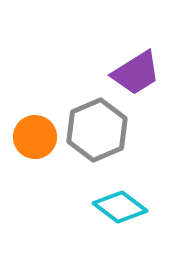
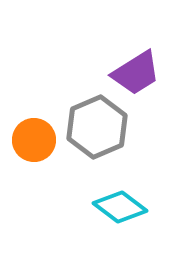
gray hexagon: moved 3 px up
orange circle: moved 1 px left, 3 px down
